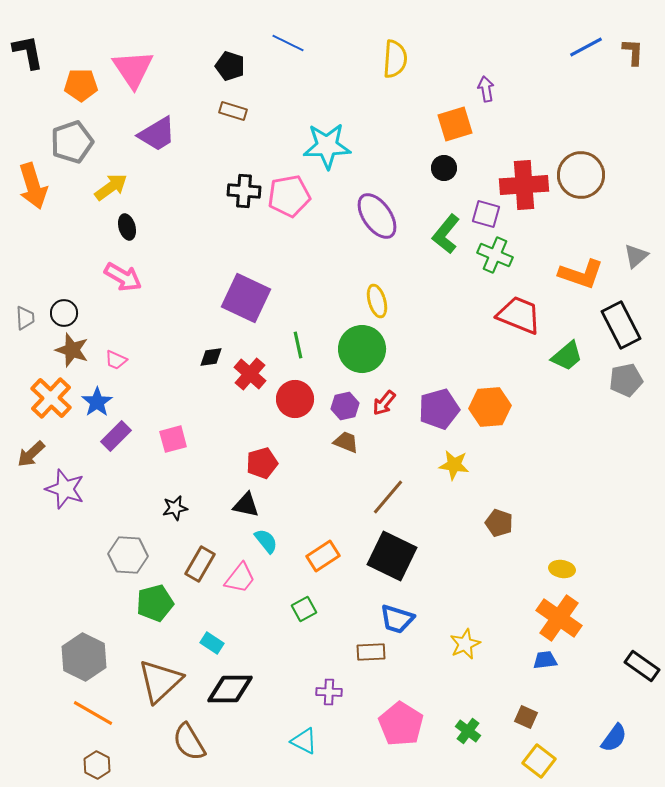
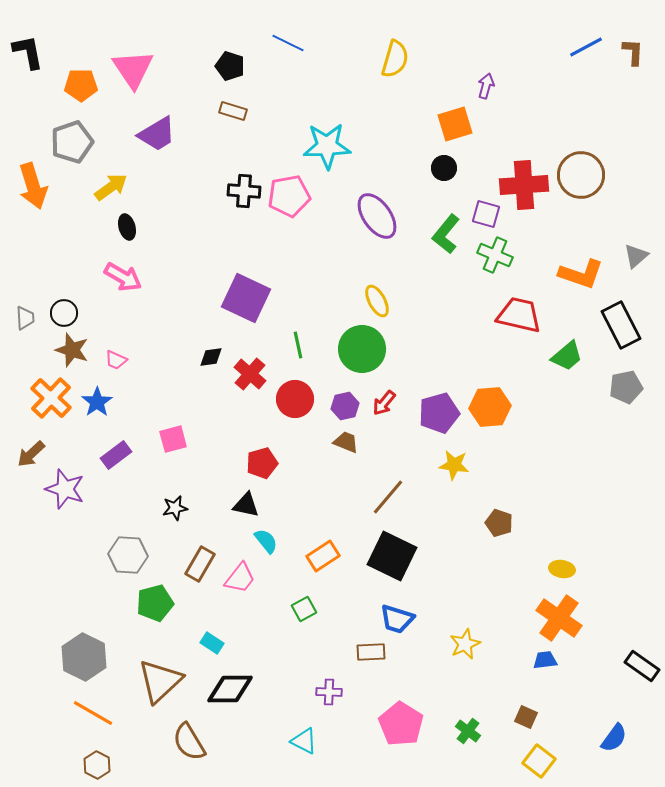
yellow semicircle at (395, 59): rotated 12 degrees clockwise
purple arrow at (486, 89): moved 3 px up; rotated 25 degrees clockwise
yellow ellipse at (377, 301): rotated 12 degrees counterclockwise
red trapezoid at (519, 315): rotated 9 degrees counterclockwise
gray pentagon at (626, 380): moved 7 px down
purple pentagon at (439, 409): moved 4 px down
purple rectangle at (116, 436): moved 19 px down; rotated 8 degrees clockwise
